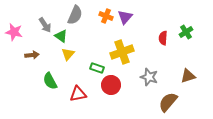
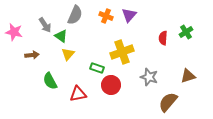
purple triangle: moved 4 px right, 2 px up
